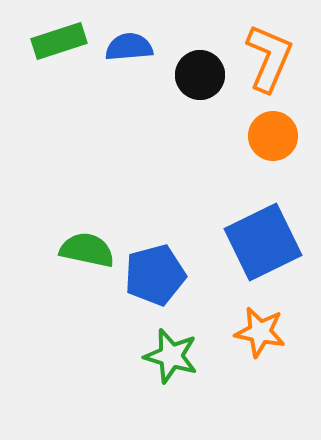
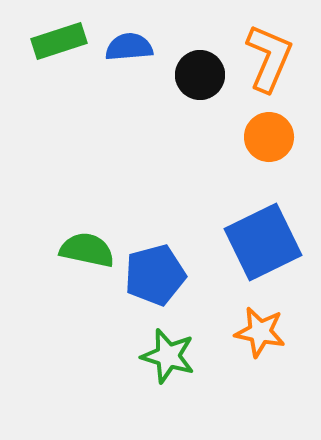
orange circle: moved 4 px left, 1 px down
green star: moved 3 px left
